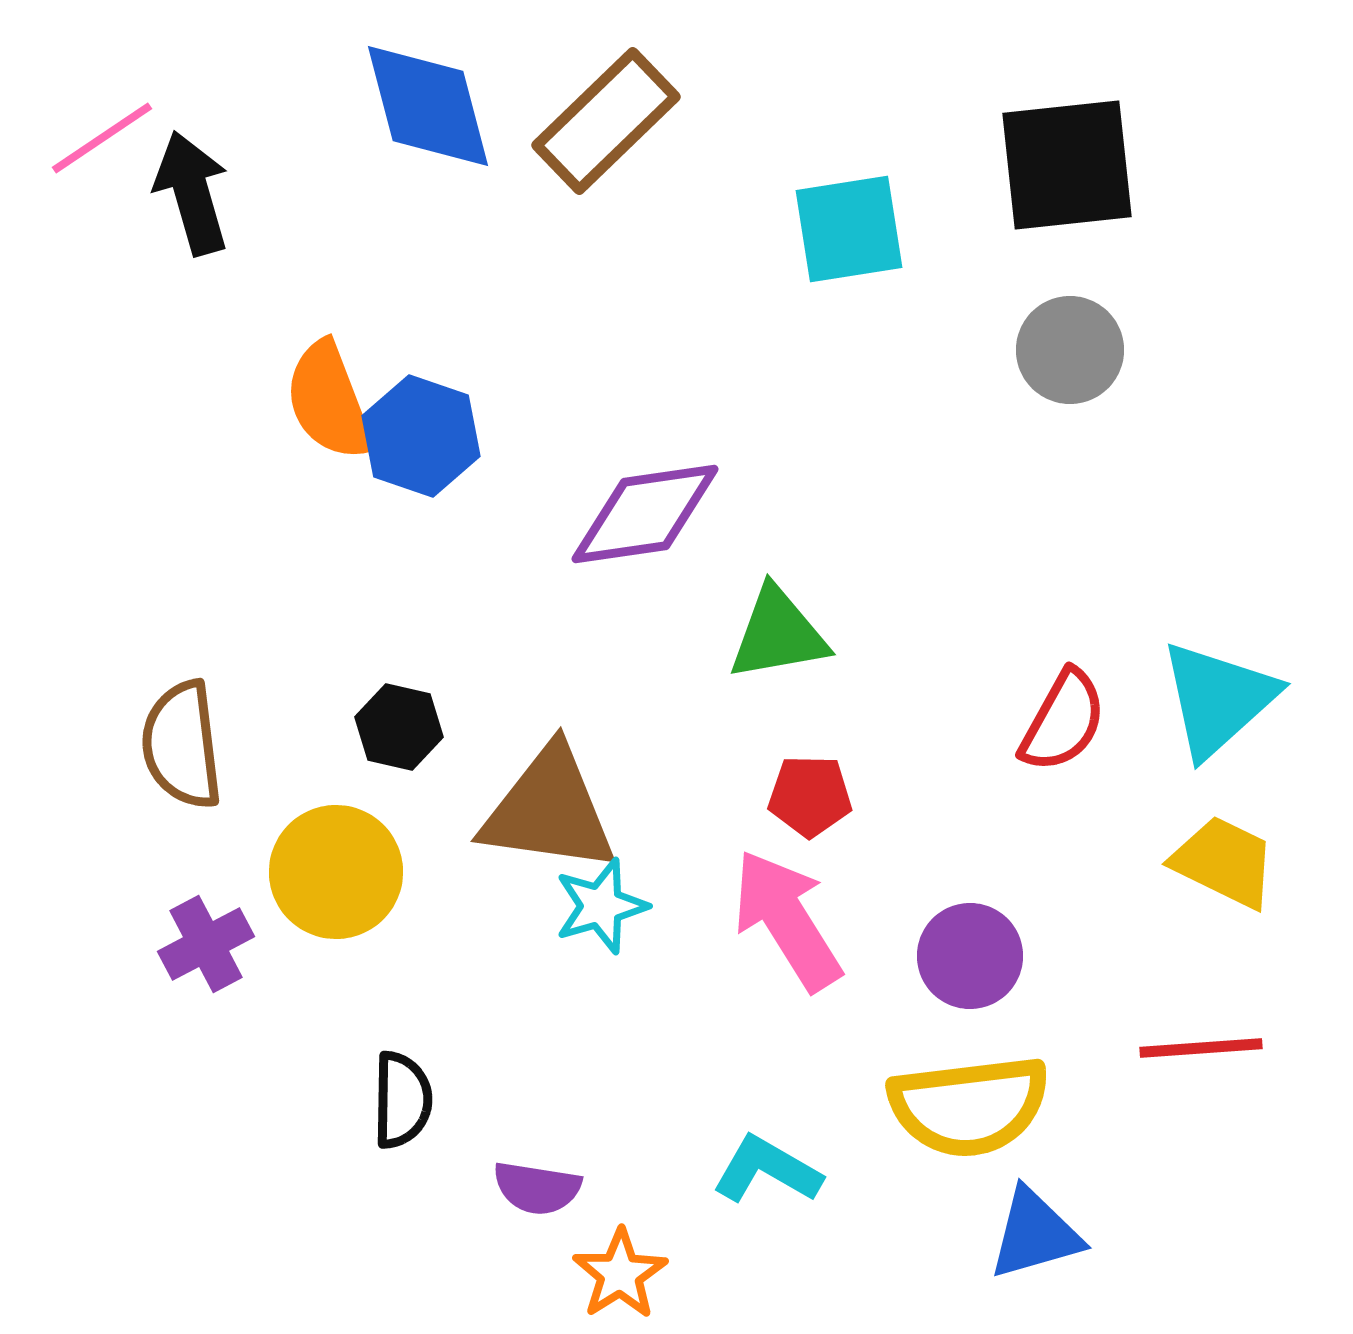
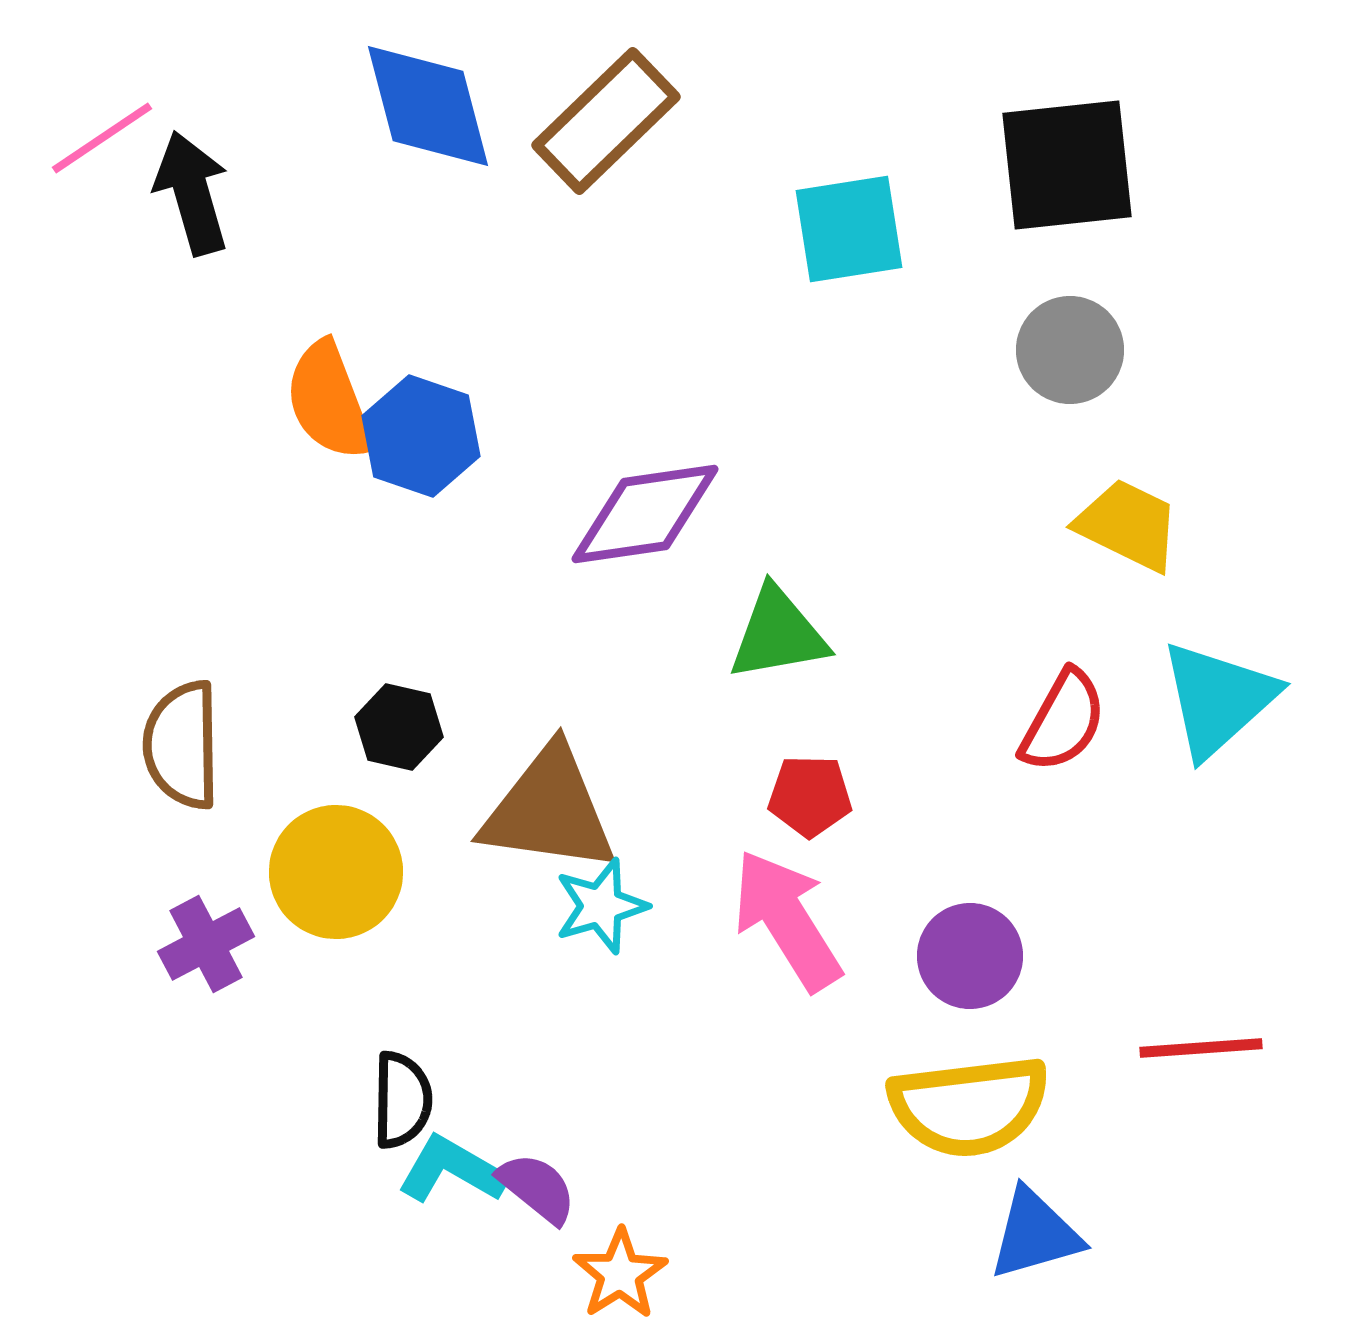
brown semicircle: rotated 6 degrees clockwise
yellow trapezoid: moved 96 px left, 337 px up
cyan L-shape: moved 315 px left
purple semicircle: rotated 150 degrees counterclockwise
